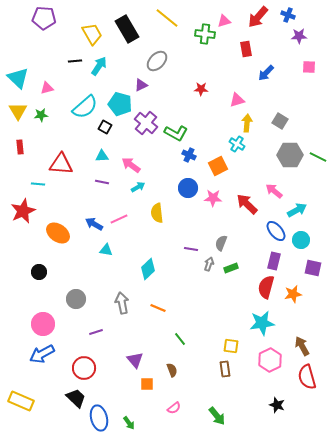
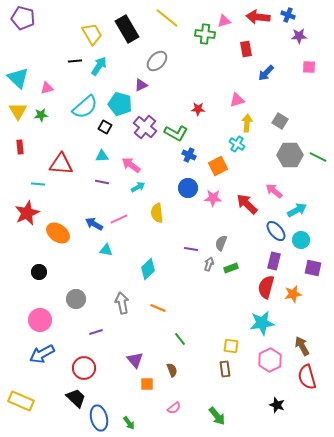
red arrow at (258, 17): rotated 55 degrees clockwise
purple pentagon at (44, 18): moved 21 px left; rotated 10 degrees clockwise
red star at (201, 89): moved 3 px left, 20 px down
purple cross at (146, 123): moved 1 px left, 4 px down
red star at (23, 211): moved 4 px right, 2 px down
pink circle at (43, 324): moved 3 px left, 4 px up
